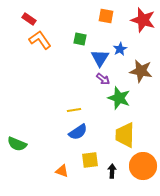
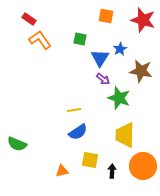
yellow square: rotated 18 degrees clockwise
orange triangle: rotated 32 degrees counterclockwise
